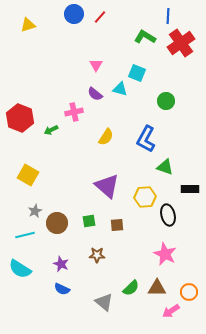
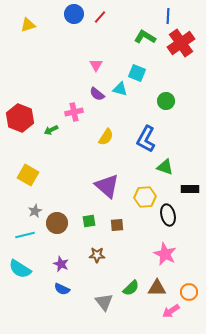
purple semicircle: moved 2 px right
gray triangle: rotated 12 degrees clockwise
